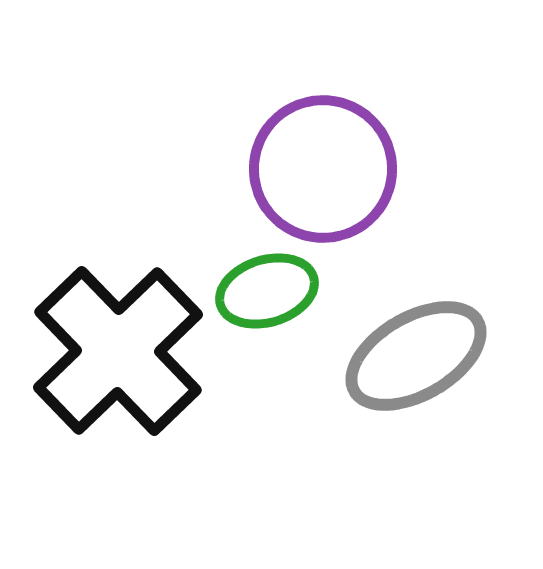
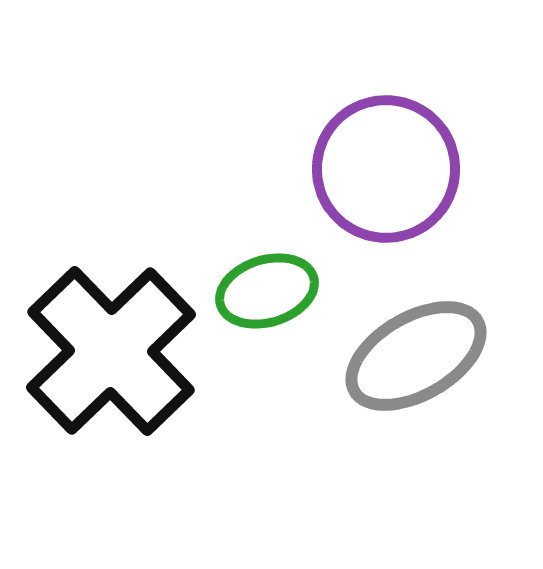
purple circle: moved 63 px right
black cross: moved 7 px left
